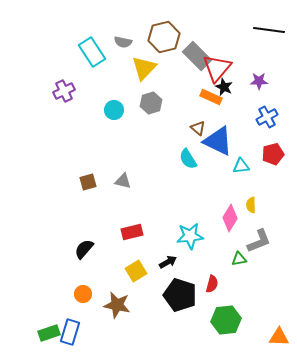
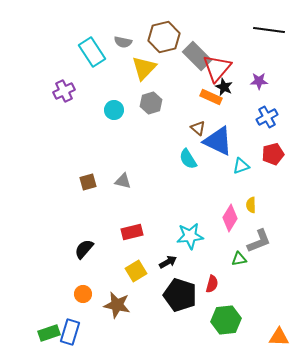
cyan triangle: rotated 12 degrees counterclockwise
